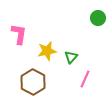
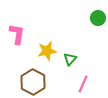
pink L-shape: moved 2 px left
green triangle: moved 1 px left, 2 px down
pink line: moved 2 px left, 5 px down
